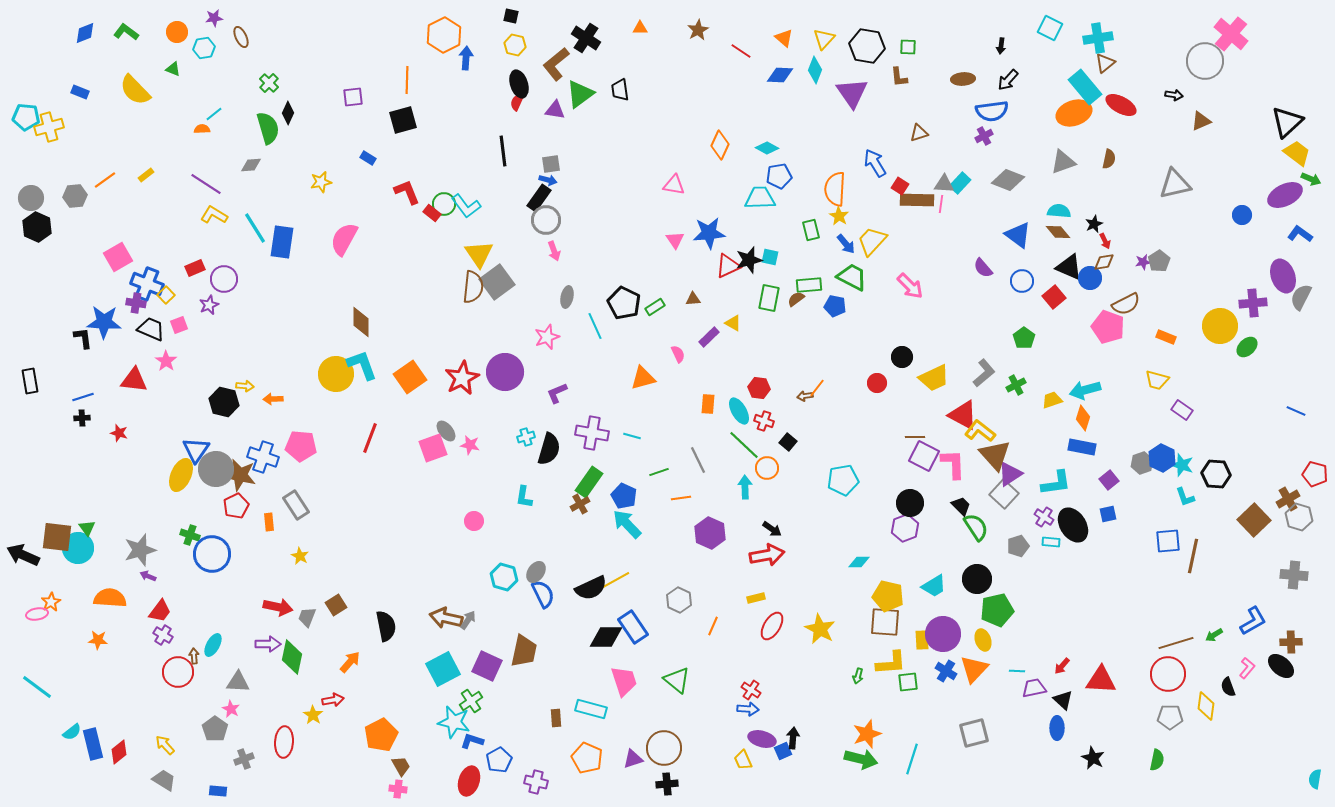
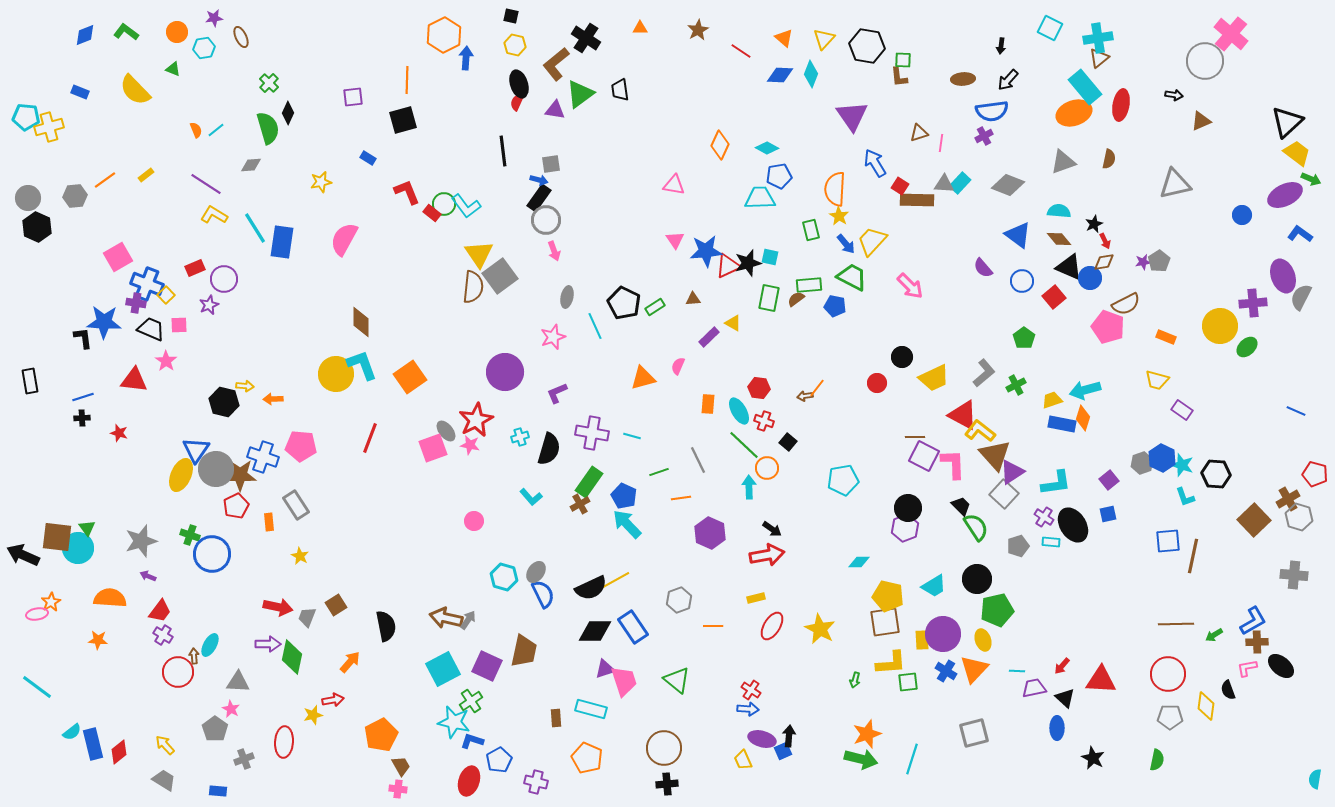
blue diamond at (85, 33): moved 2 px down
green square at (908, 47): moved 5 px left, 13 px down
brown triangle at (1105, 63): moved 6 px left, 5 px up
cyan diamond at (815, 70): moved 4 px left, 4 px down
purple triangle at (852, 93): moved 23 px down
red ellipse at (1121, 105): rotated 72 degrees clockwise
cyan line at (214, 114): moved 2 px right, 16 px down
orange semicircle at (202, 129): moved 6 px left, 1 px down; rotated 70 degrees clockwise
blue arrow at (548, 180): moved 9 px left
gray diamond at (1008, 180): moved 5 px down
gray circle at (31, 198): moved 3 px left
pink line at (941, 204): moved 61 px up
brown diamond at (1058, 232): moved 1 px right, 7 px down
blue star at (709, 233): moved 3 px left, 18 px down
black star at (749, 260): moved 1 px left, 3 px down
gray square at (497, 282): moved 3 px right, 6 px up
pink square at (179, 325): rotated 18 degrees clockwise
pink star at (547, 337): moved 6 px right
pink semicircle at (678, 354): moved 12 px down; rotated 132 degrees counterclockwise
red star at (462, 378): moved 14 px right, 42 px down
cyan cross at (526, 437): moved 6 px left
blue rectangle at (1082, 447): moved 20 px left, 23 px up
purple triangle at (1010, 474): moved 2 px right, 2 px up
brown star at (240, 475): rotated 12 degrees counterclockwise
cyan arrow at (745, 487): moved 4 px right
cyan L-shape at (524, 497): moved 7 px right; rotated 50 degrees counterclockwise
black circle at (910, 503): moved 2 px left, 5 px down
gray star at (140, 550): moved 1 px right, 9 px up
gray hexagon at (679, 600): rotated 15 degrees clockwise
brown square at (885, 622): rotated 12 degrees counterclockwise
orange line at (713, 626): rotated 66 degrees clockwise
black diamond at (606, 637): moved 11 px left, 6 px up
brown cross at (1291, 642): moved 34 px left
brown line at (1176, 643): moved 19 px up; rotated 16 degrees clockwise
cyan ellipse at (213, 645): moved 3 px left
pink L-shape at (1247, 668): rotated 140 degrees counterclockwise
green arrow at (858, 676): moved 3 px left, 4 px down
black semicircle at (1228, 687): moved 3 px down
black triangle at (1063, 700): moved 2 px right, 2 px up
yellow star at (313, 715): rotated 24 degrees clockwise
black arrow at (793, 738): moved 4 px left, 2 px up
purple triangle at (633, 759): moved 28 px left, 90 px up
